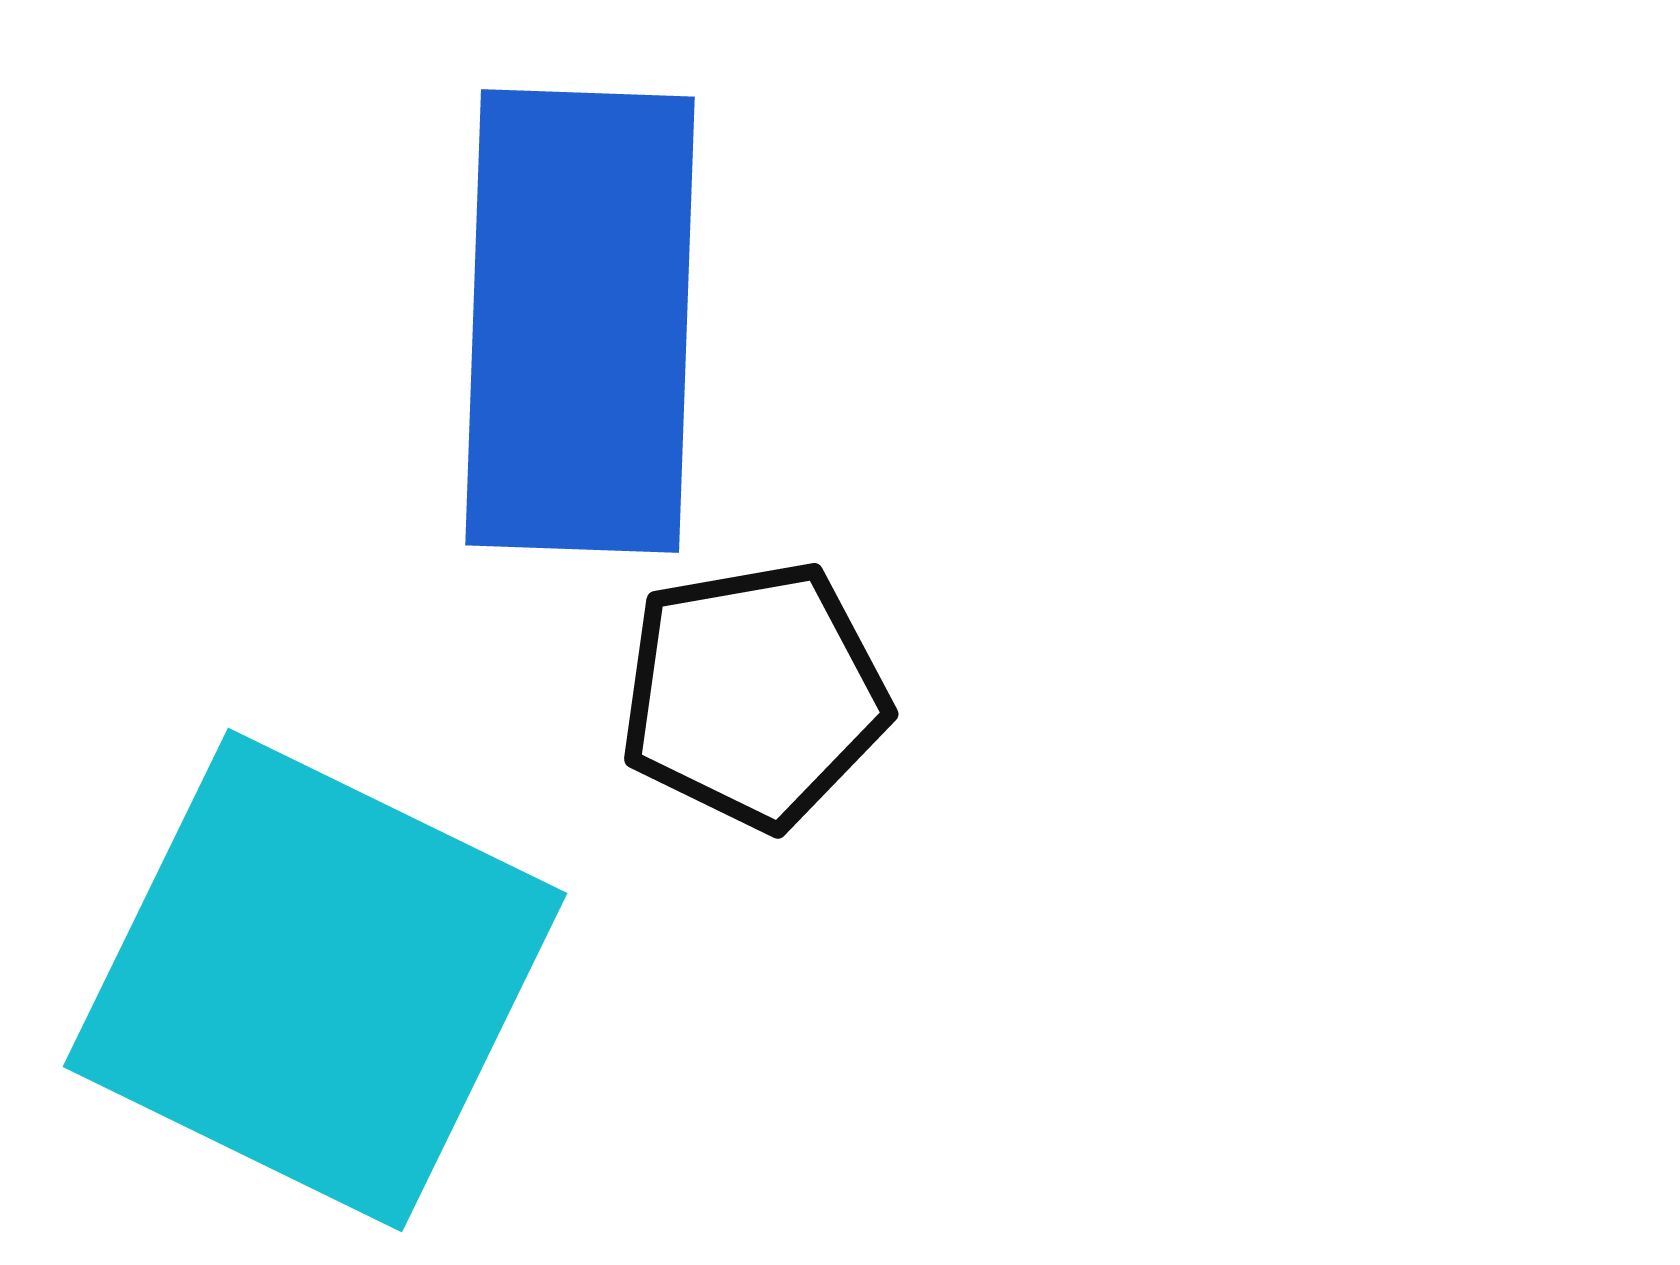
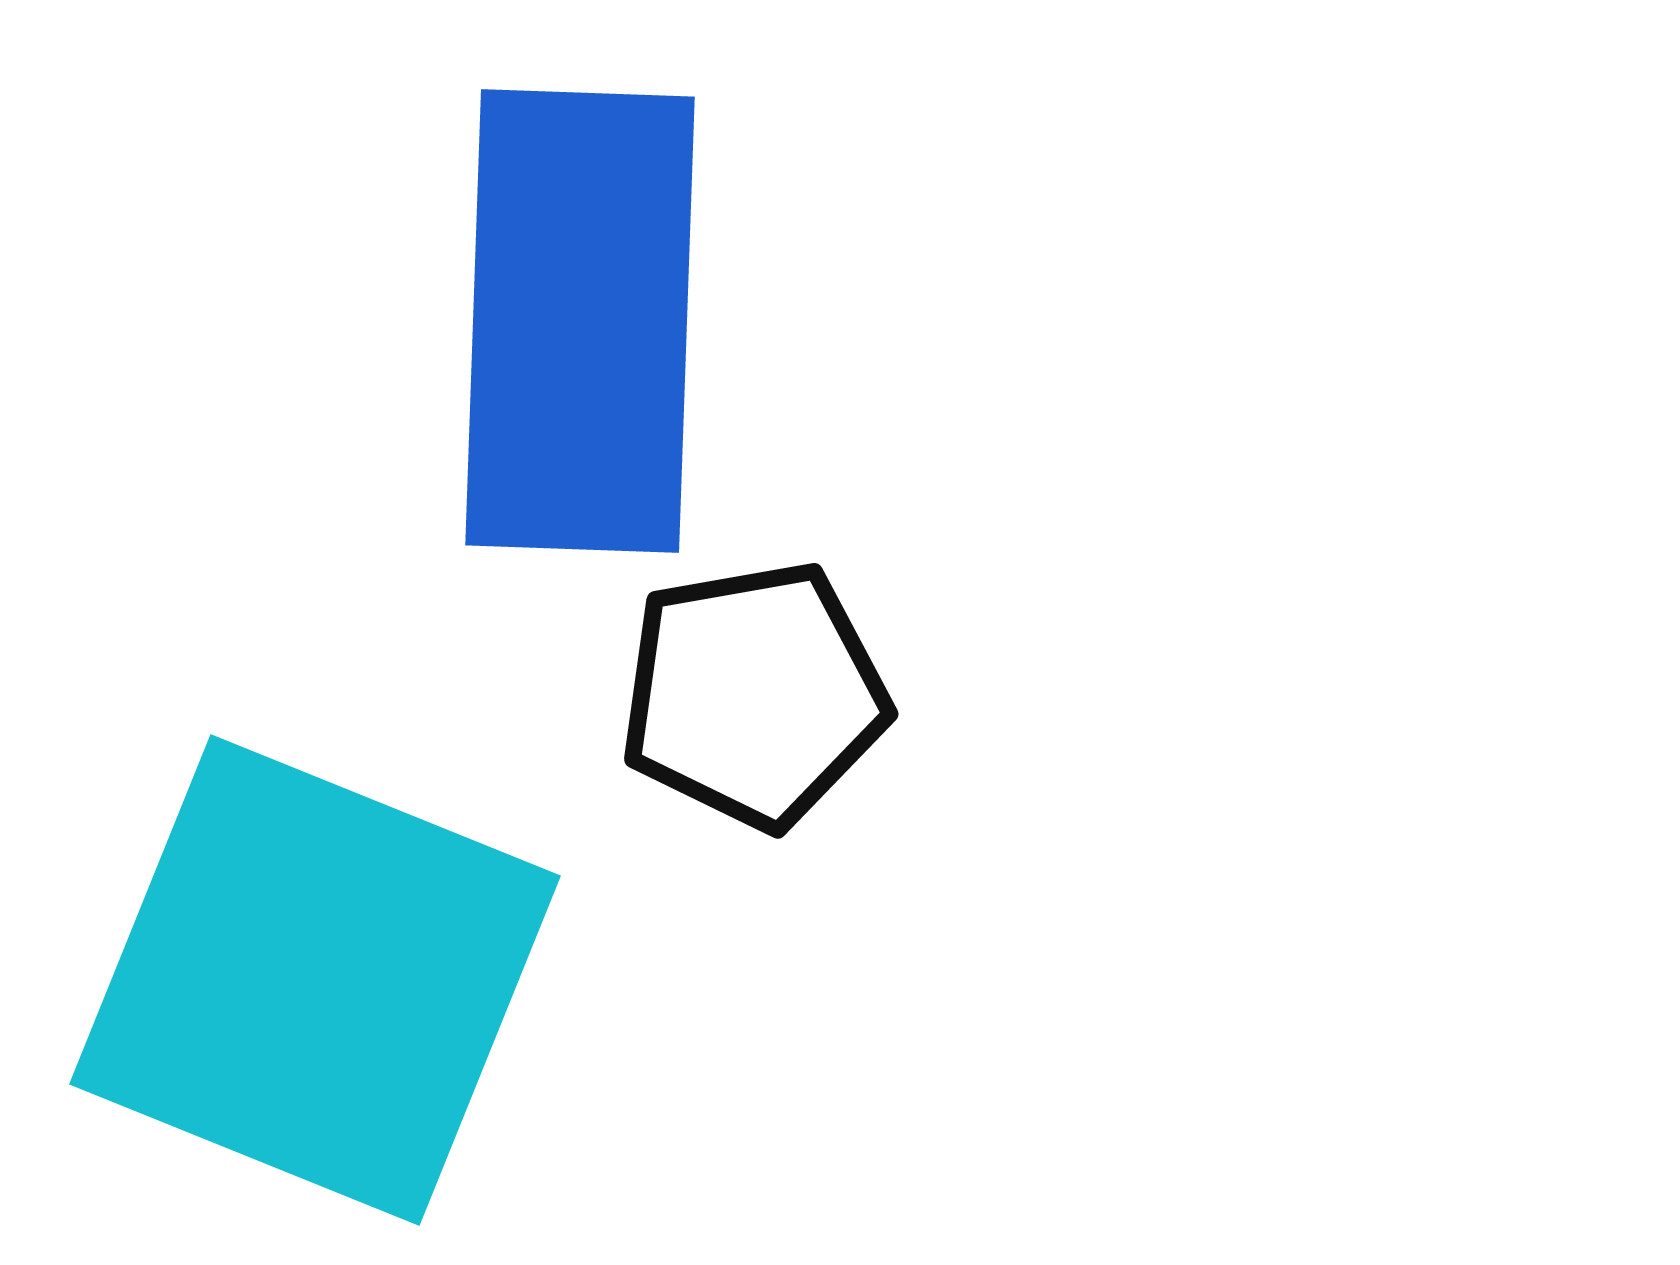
cyan square: rotated 4 degrees counterclockwise
